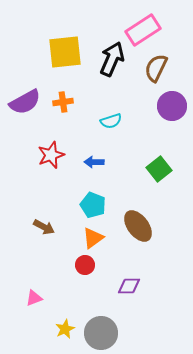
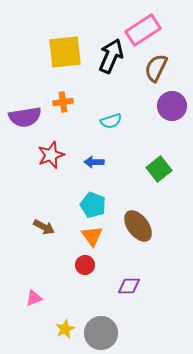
black arrow: moved 1 px left, 3 px up
purple semicircle: moved 15 px down; rotated 20 degrees clockwise
orange triangle: moved 1 px left, 2 px up; rotated 30 degrees counterclockwise
